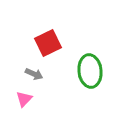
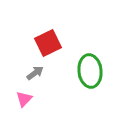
gray arrow: moved 1 px right, 1 px up; rotated 60 degrees counterclockwise
